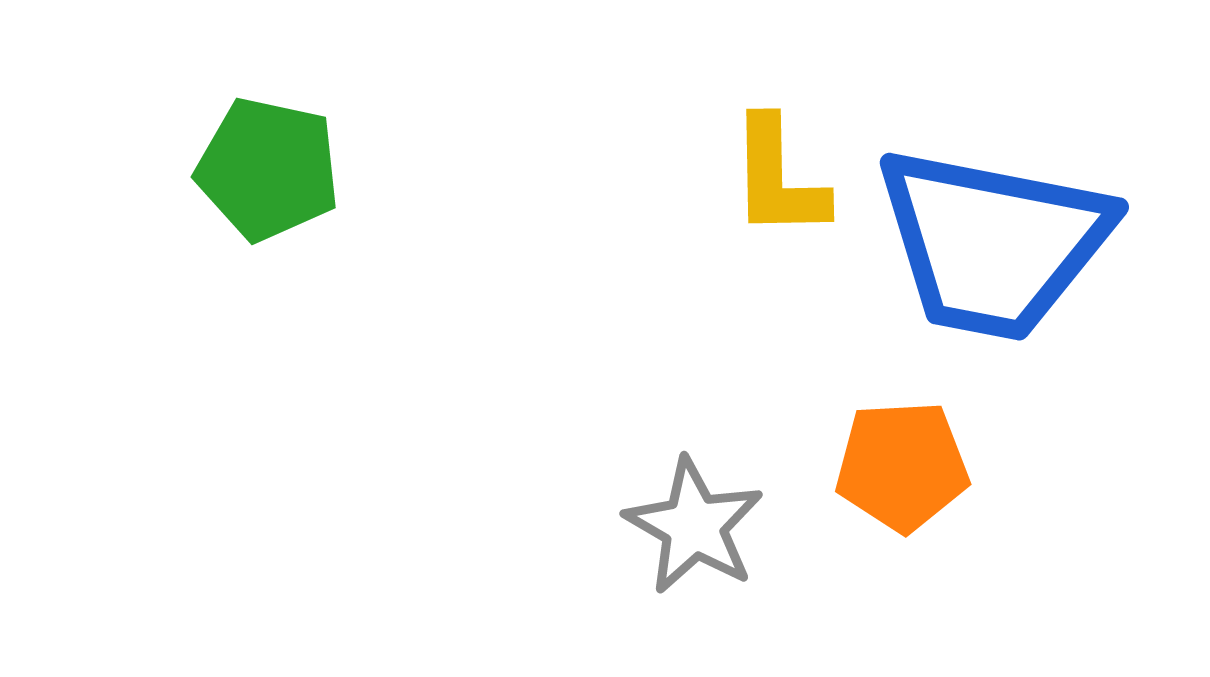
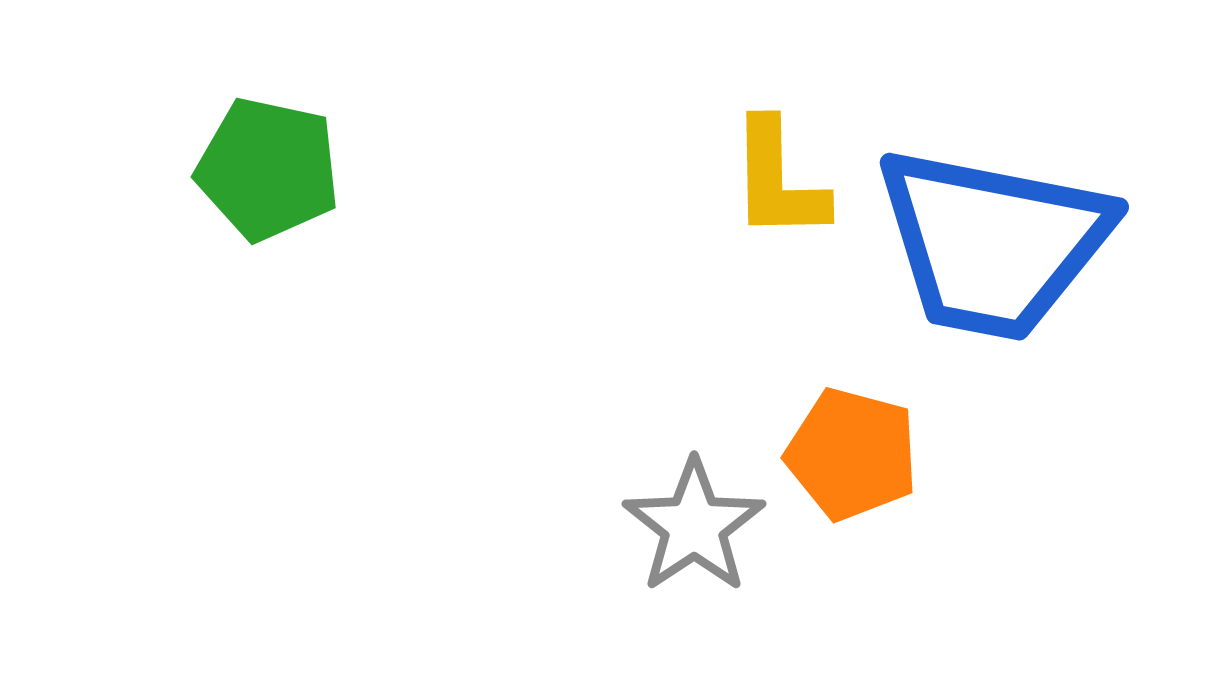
yellow L-shape: moved 2 px down
orange pentagon: moved 50 px left, 12 px up; rotated 18 degrees clockwise
gray star: rotated 8 degrees clockwise
